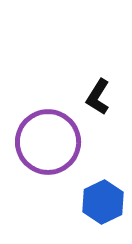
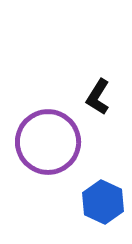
blue hexagon: rotated 9 degrees counterclockwise
